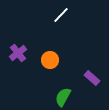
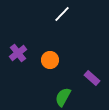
white line: moved 1 px right, 1 px up
